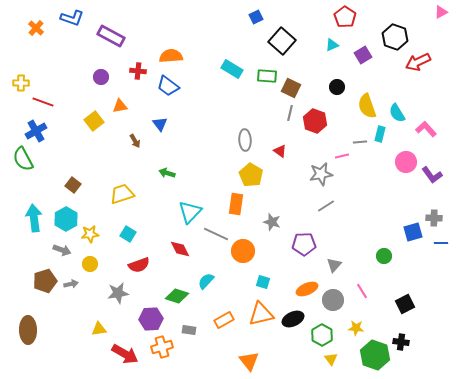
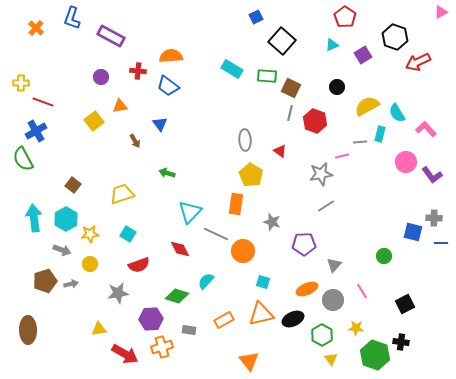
blue L-shape at (72, 18): rotated 90 degrees clockwise
yellow semicircle at (367, 106): rotated 80 degrees clockwise
blue square at (413, 232): rotated 30 degrees clockwise
